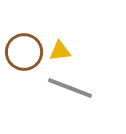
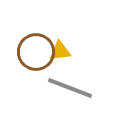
brown circle: moved 12 px right
